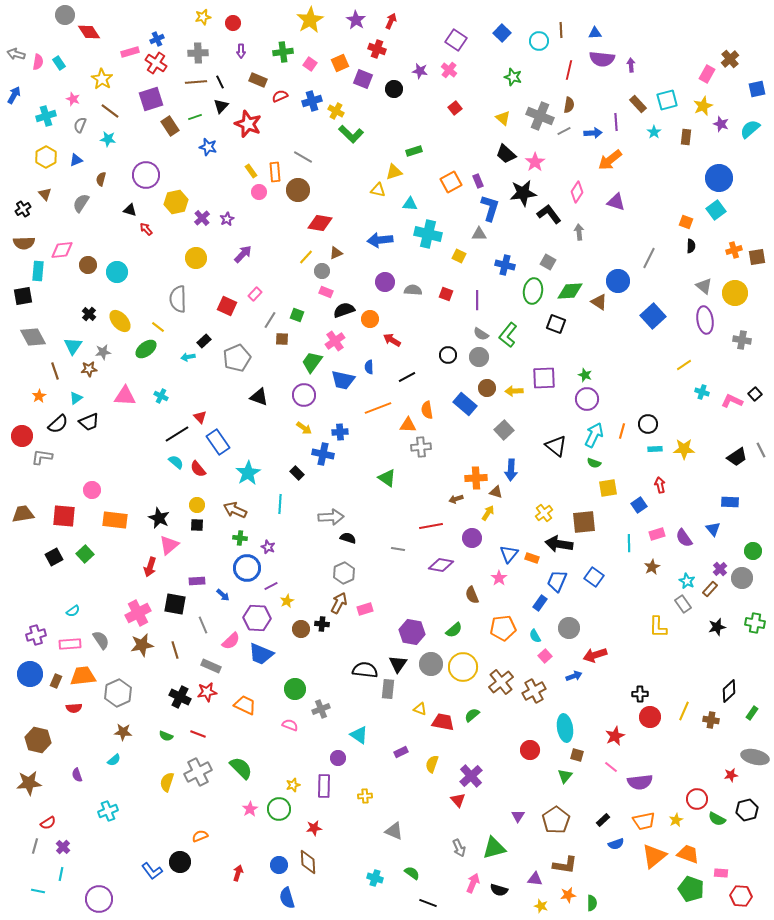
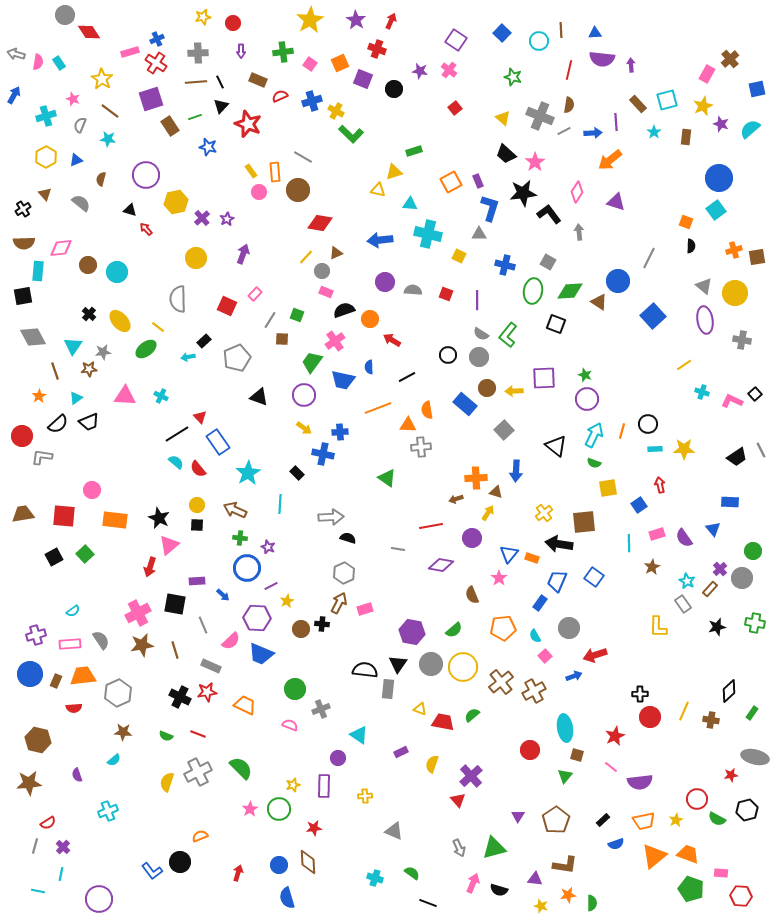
gray semicircle at (81, 203): rotated 96 degrees clockwise
pink diamond at (62, 250): moved 1 px left, 2 px up
purple arrow at (243, 254): rotated 24 degrees counterclockwise
blue arrow at (511, 470): moved 5 px right, 1 px down
